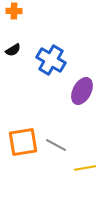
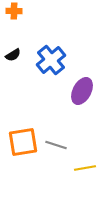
black semicircle: moved 5 px down
blue cross: rotated 20 degrees clockwise
gray line: rotated 10 degrees counterclockwise
